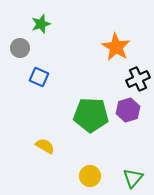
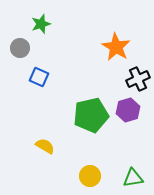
green pentagon: rotated 16 degrees counterclockwise
green triangle: rotated 40 degrees clockwise
